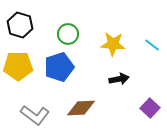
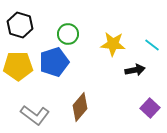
blue pentagon: moved 5 px left, 5 px up
black arrow: moved 16 px right, 9 px up
brown diamond: moved 1 px left, 1 px up; rotated 48 degrees counterclockwise
